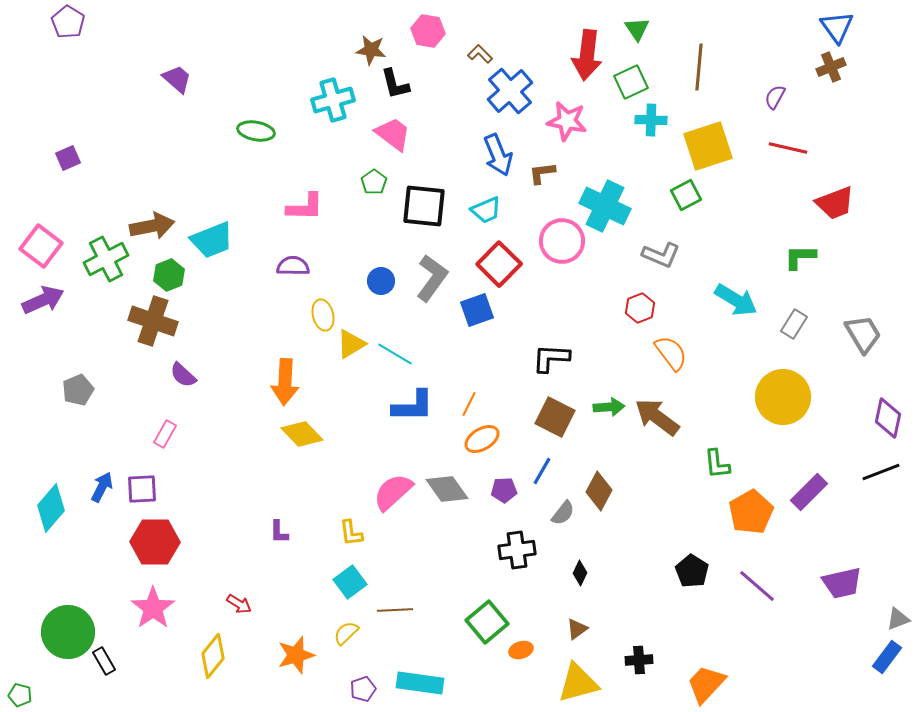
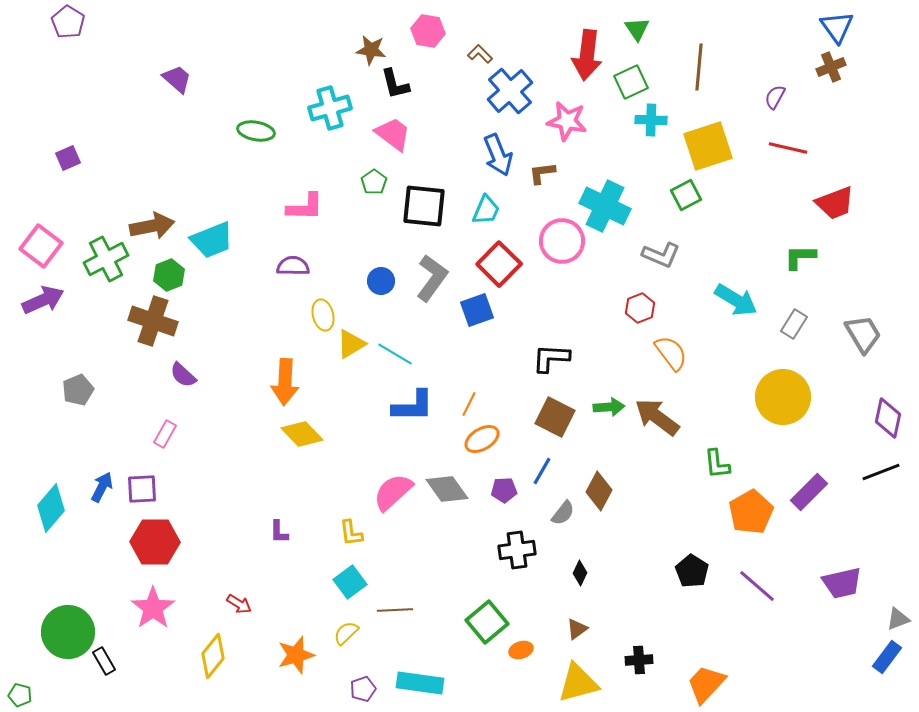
cyan cross at (333, 100): moved 3 px left, 8 px down
cyan trapezoid at (486, 210): rotated 44 degrees counterclockwise
